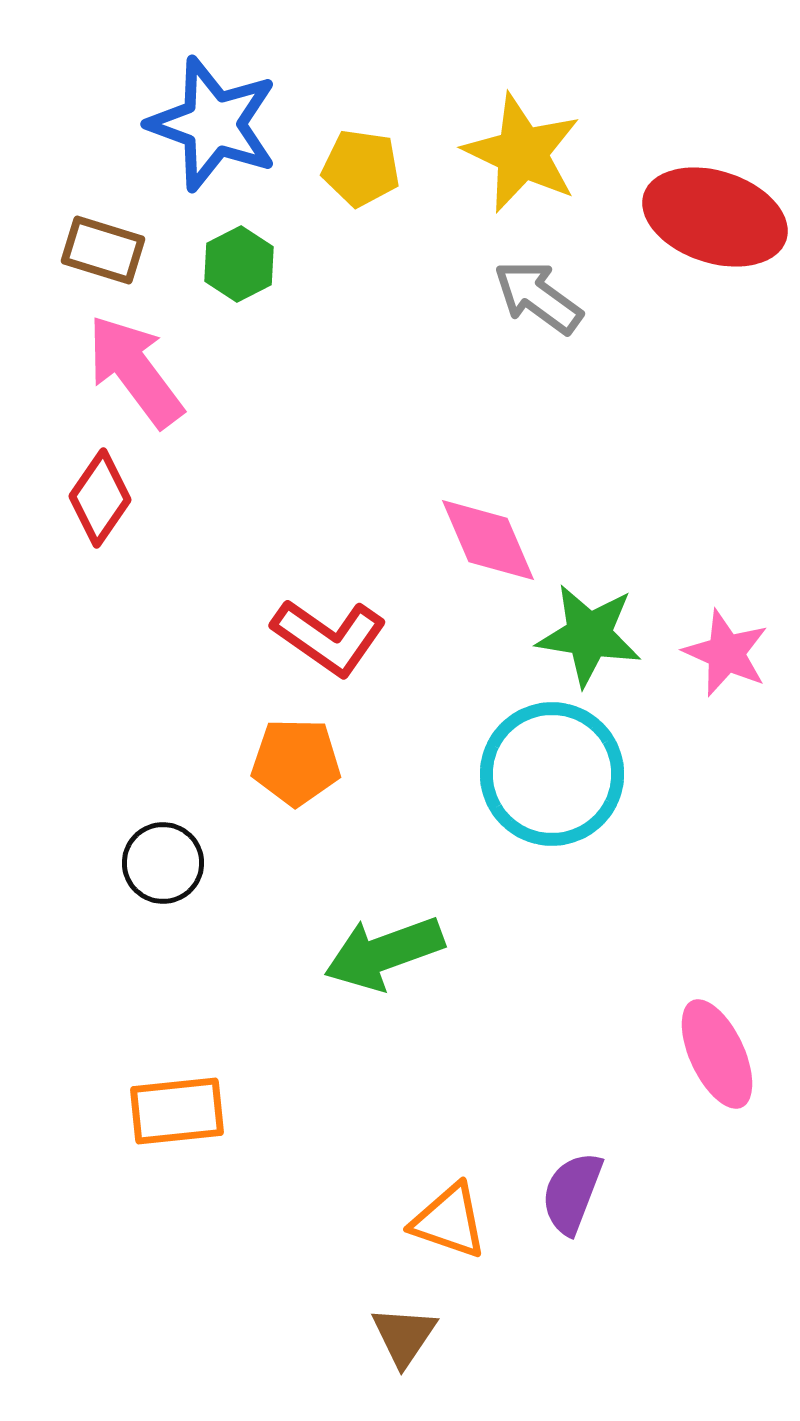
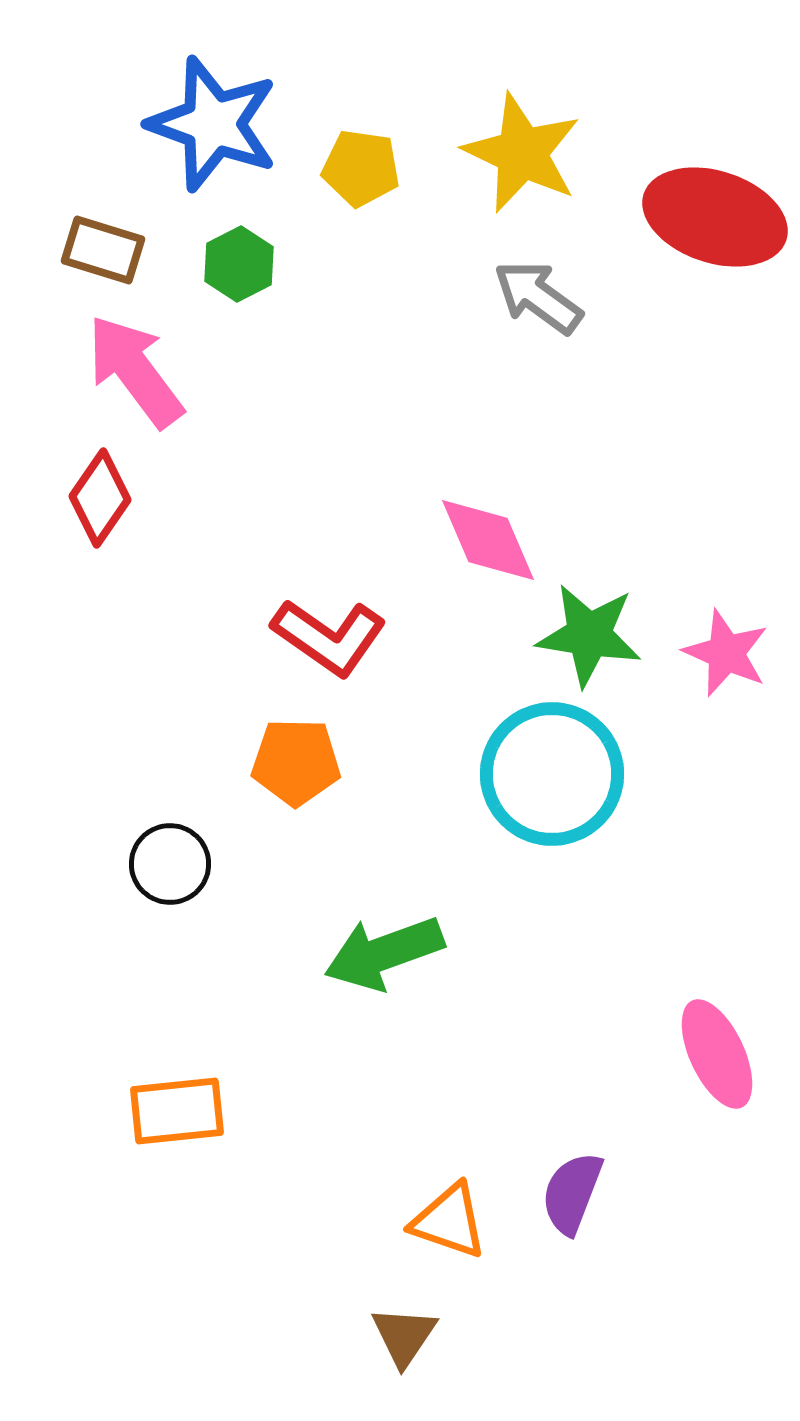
black circle: moved 7 px right, 1 px down
